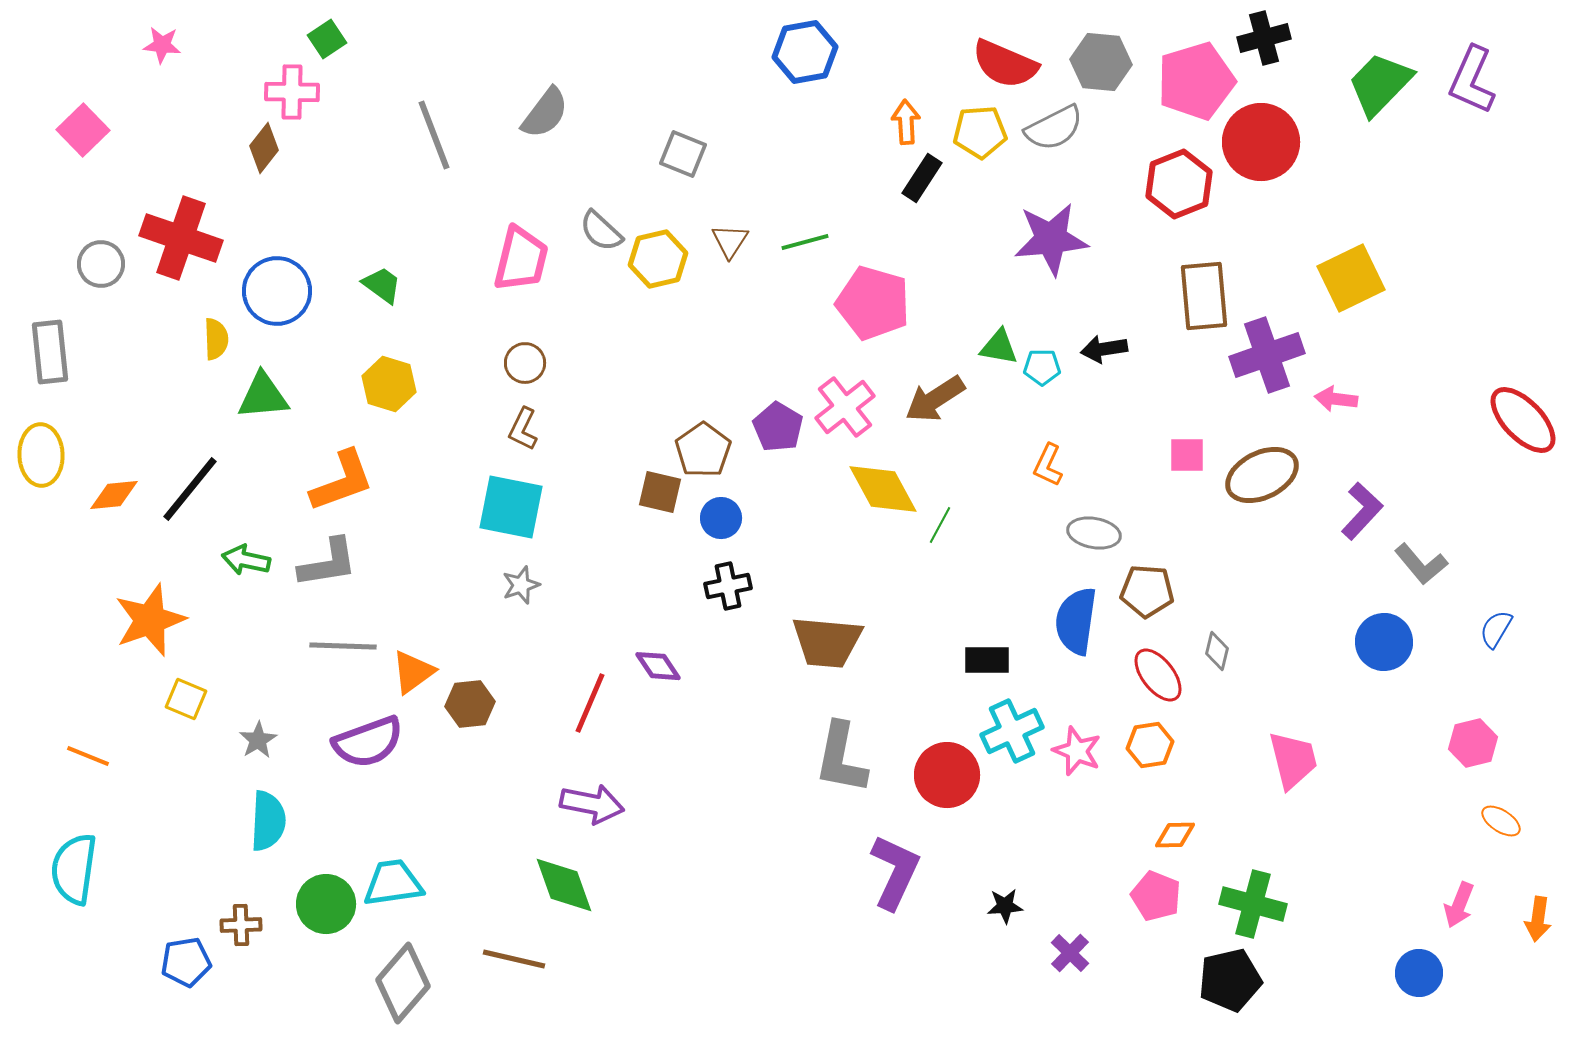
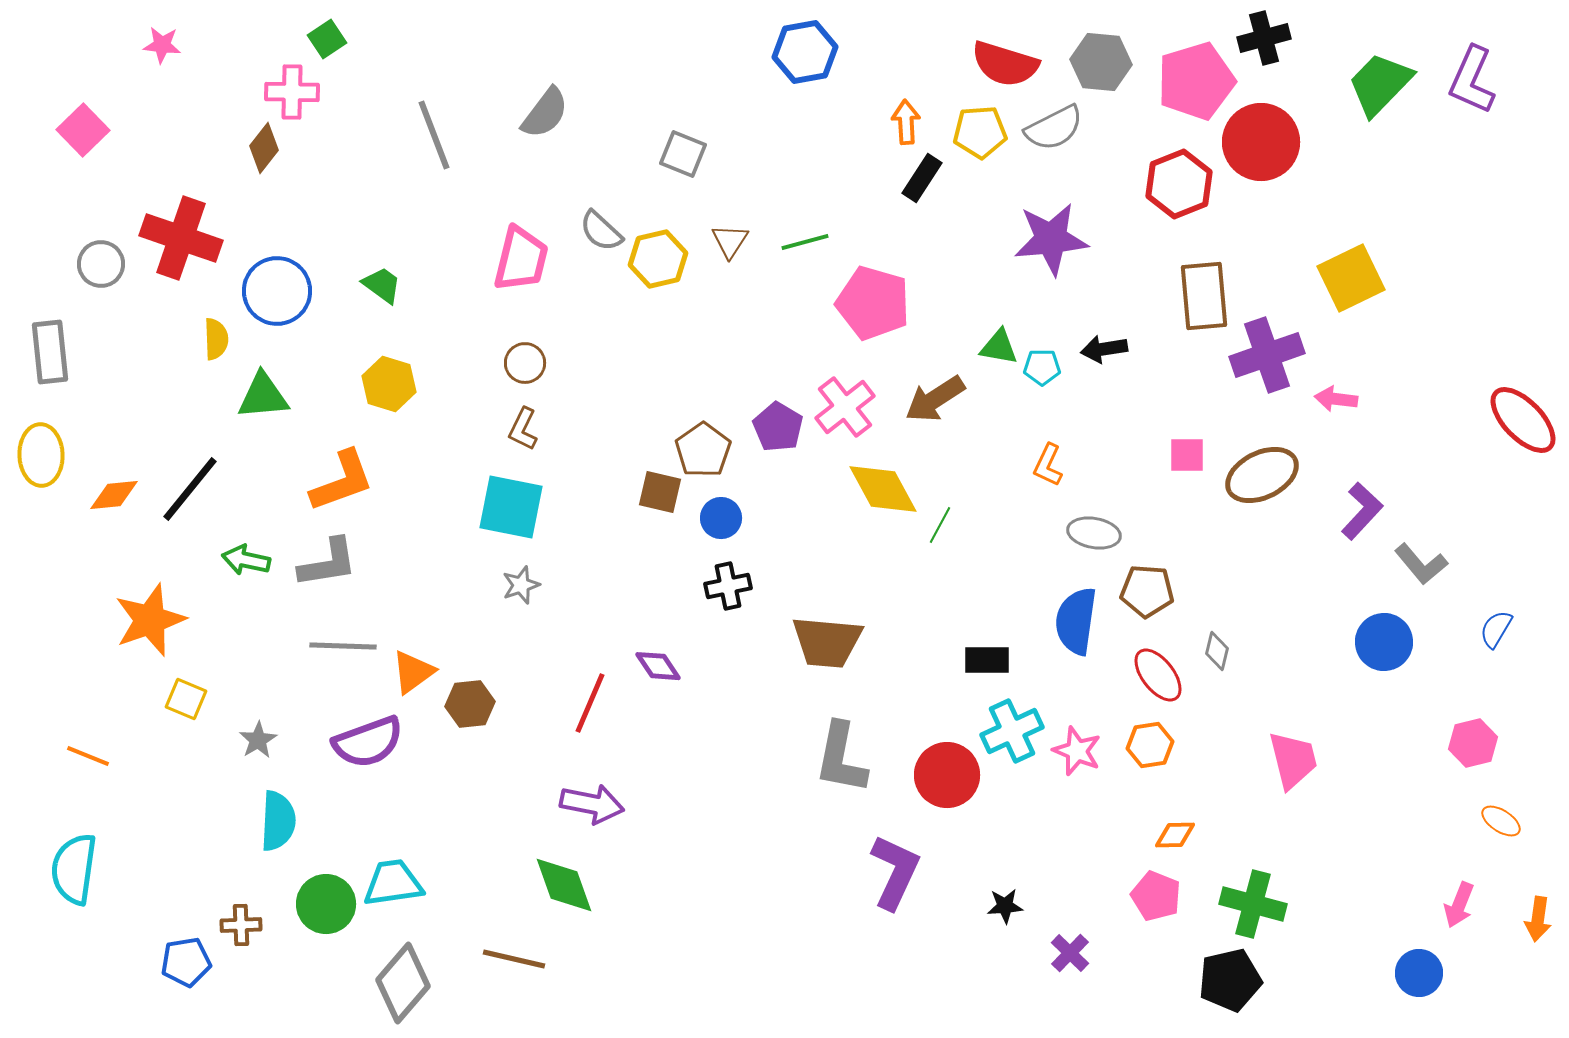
red semicircle at (1005, 64): rotated 6 degrees counterclockwise
cyan semicircle at (268, 821): moved 10 px right
